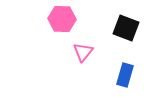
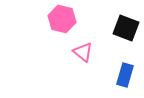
pink hexagon: rotated 12 degrees clockwise
pink triangle: rotated 30 degrees counterclockwise
